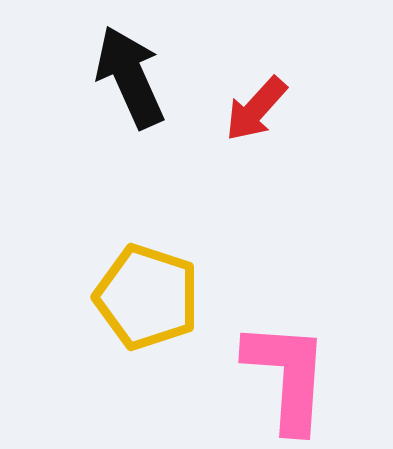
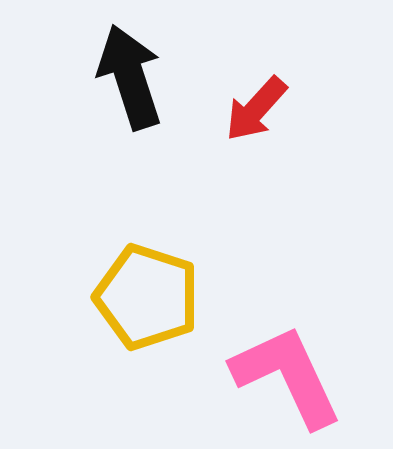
black arrow: rotated 6 degrees clockwise
pink L-shape: rotated 29 degrees counterclockwise
